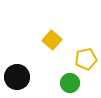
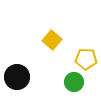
yellow pentagon: rotated 15 degrees clockwise
green circle: moved 4 px right, 1 px up
